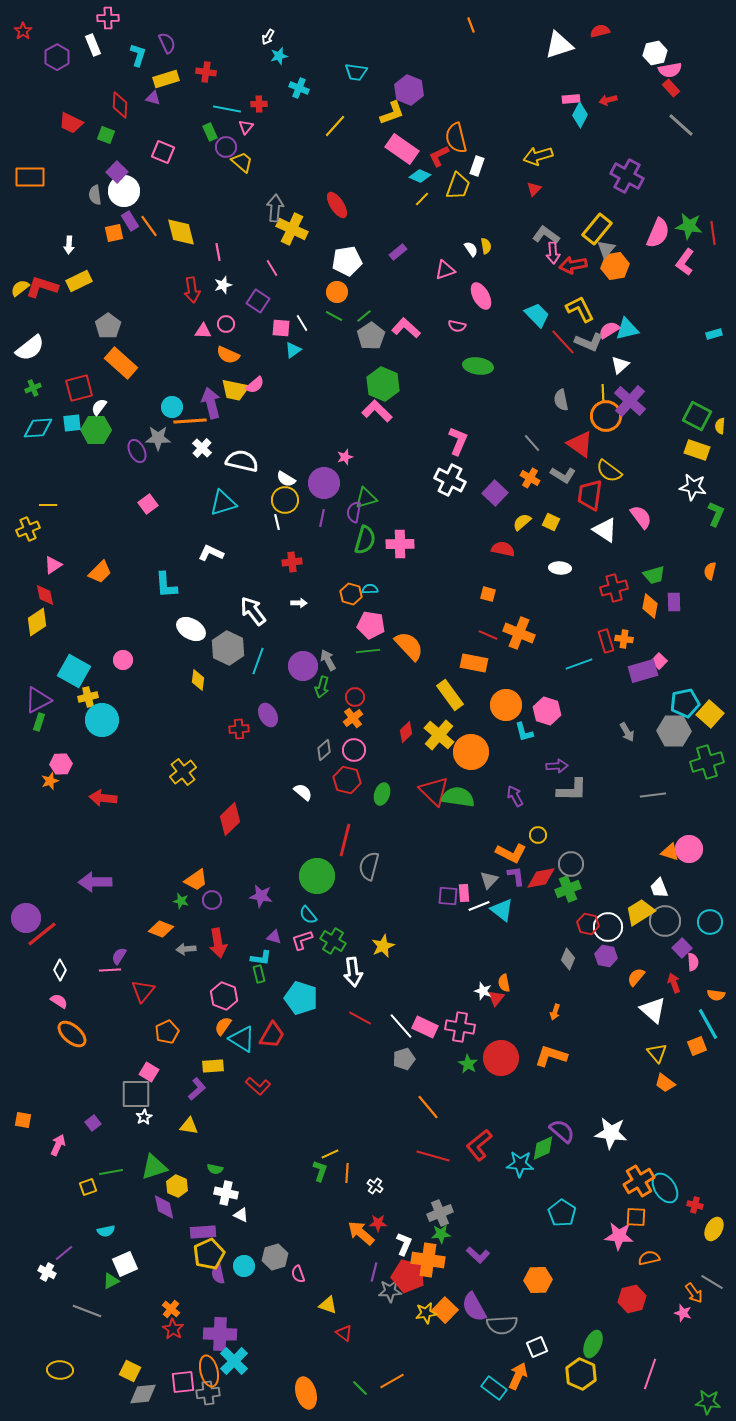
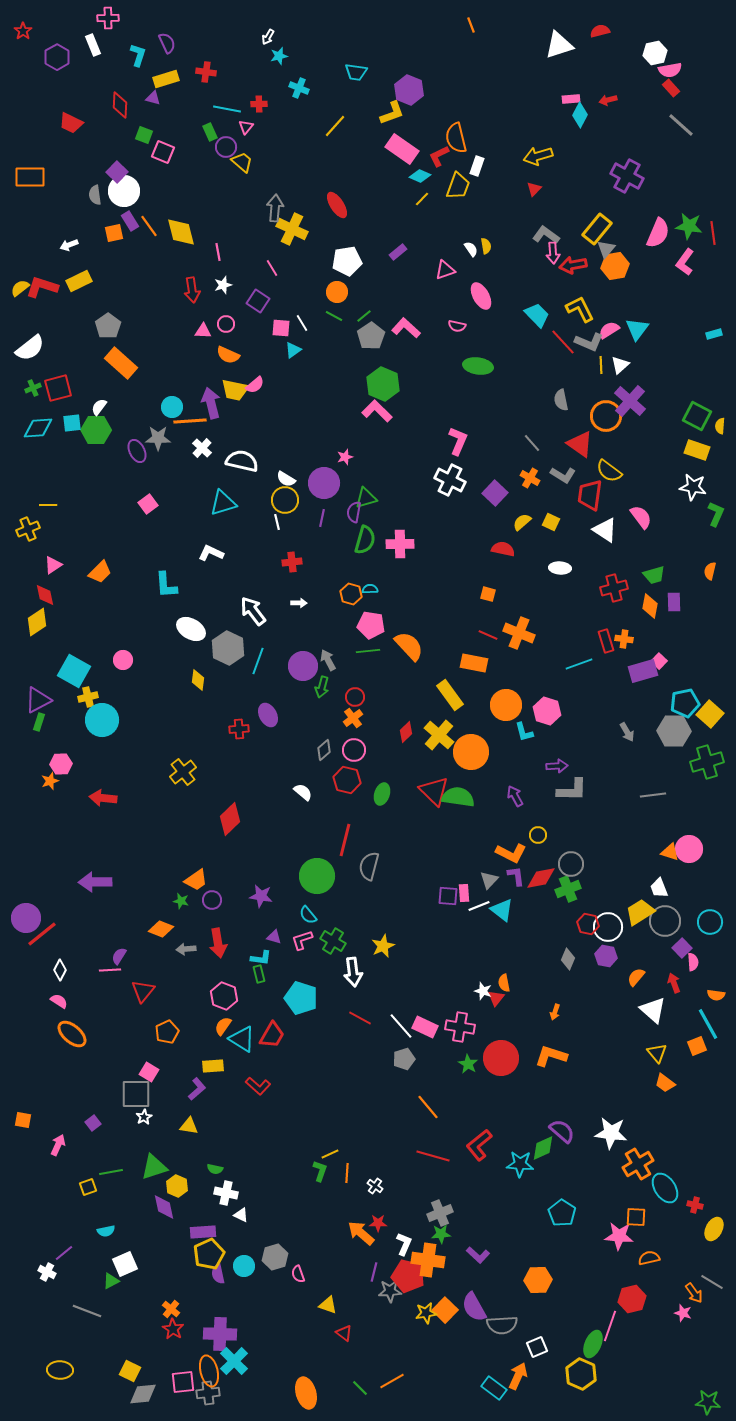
green square at (106, 135): moved 38 px right
white arrow at (69, 245): rotated 66 degrees clockwise
cyan triangle at (627, 329): moved 10 px right; rotated 40 degrees counterclockwise
red square at (79, 388): moved 21 px left
yellow line at (603, 393): moved 2 px left, 28 px up
orange cross at (639, 1181): moved 1 px left, 17 px up
pink line at (650, 1374): moved 40 px left, 48 px up
